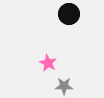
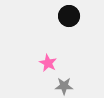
black circle: moved 2 px down
